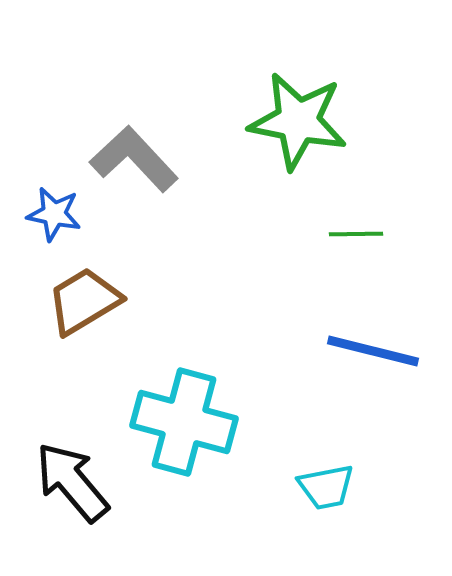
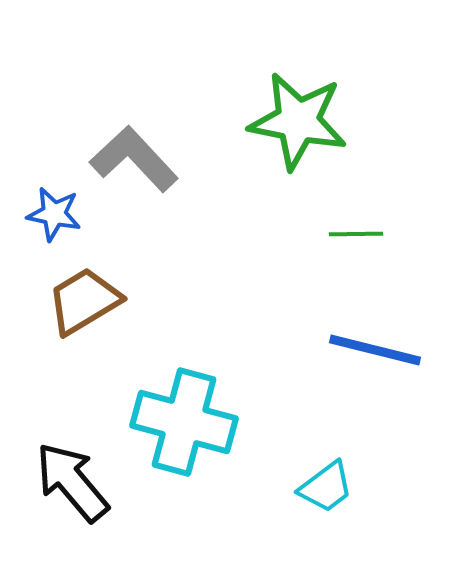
blue line: moved 2 px right, 1 px up
cyan trapezoid: rotated 26 degrees counterclockwise
